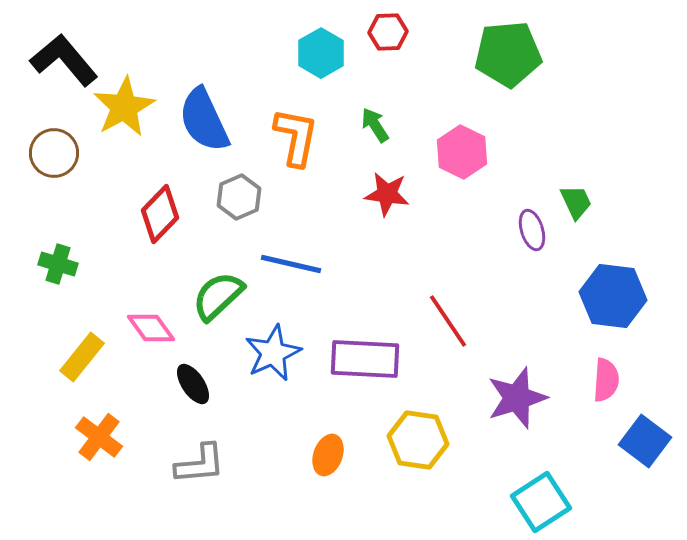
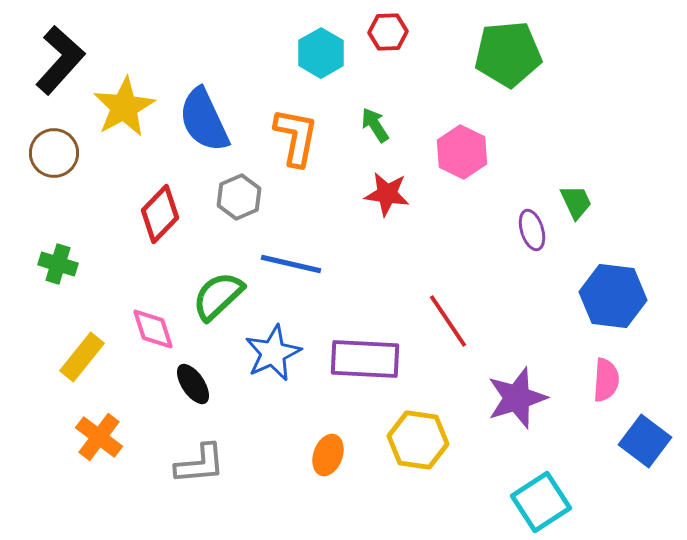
black L-shape: moved 4 px left; rotated 82 degrees clockwise
pink diamond: moved 2 px right, 1 px down; rotated 18 degrees clockwise
